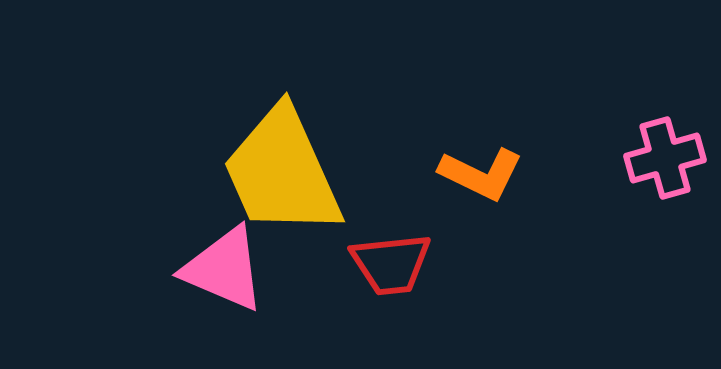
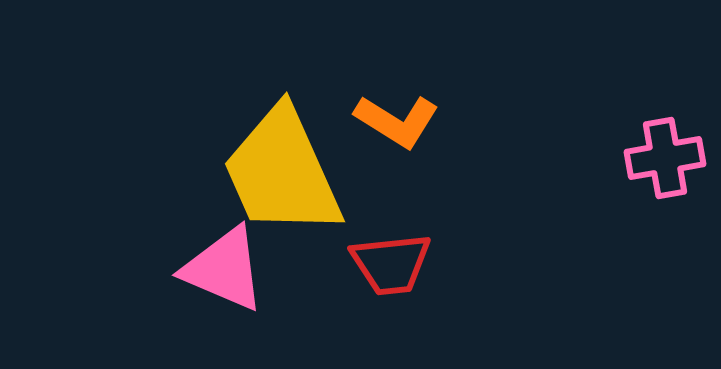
pink cross: rotated 6 degrees clockwise
orange L-shape: moved 84 px left, 53 px up; rotated 6 degrees clockwise
